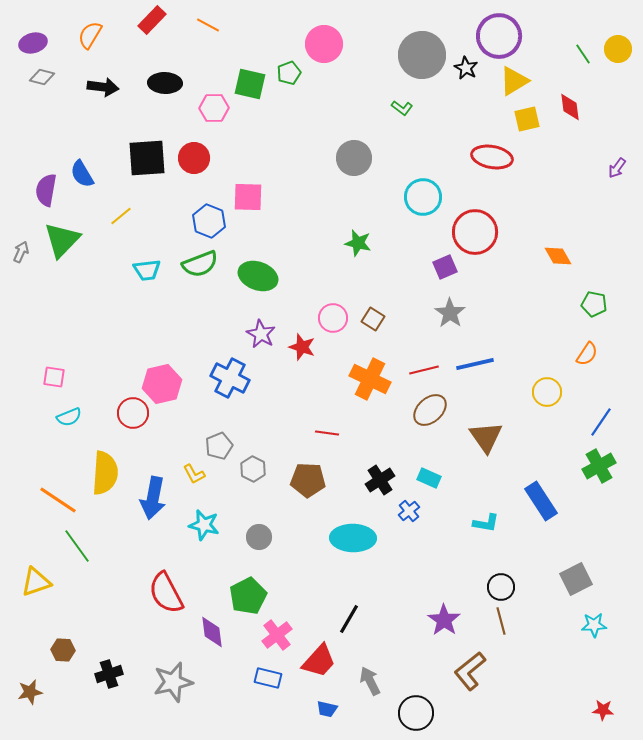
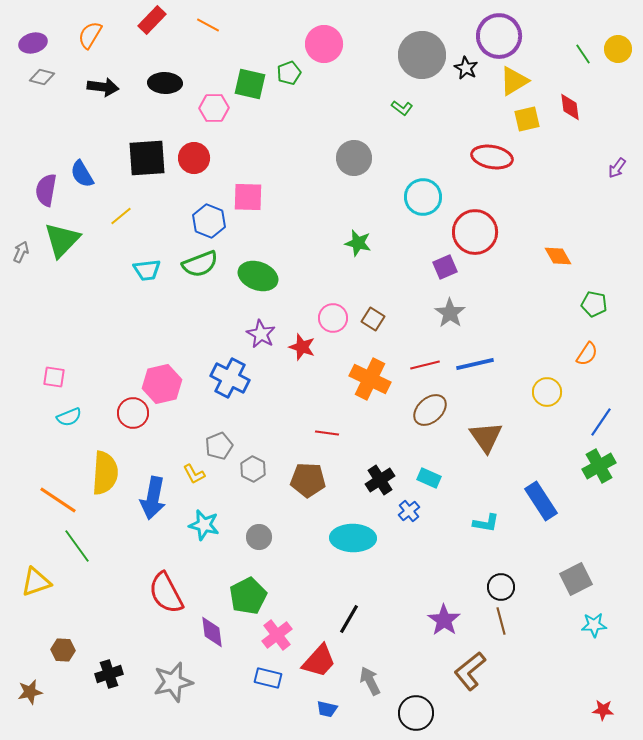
red line at (424, 370): moved 1 px right, 5 px up
